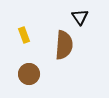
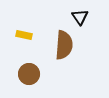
yellow rectangle: rotated 56 degrees counterclockwise
